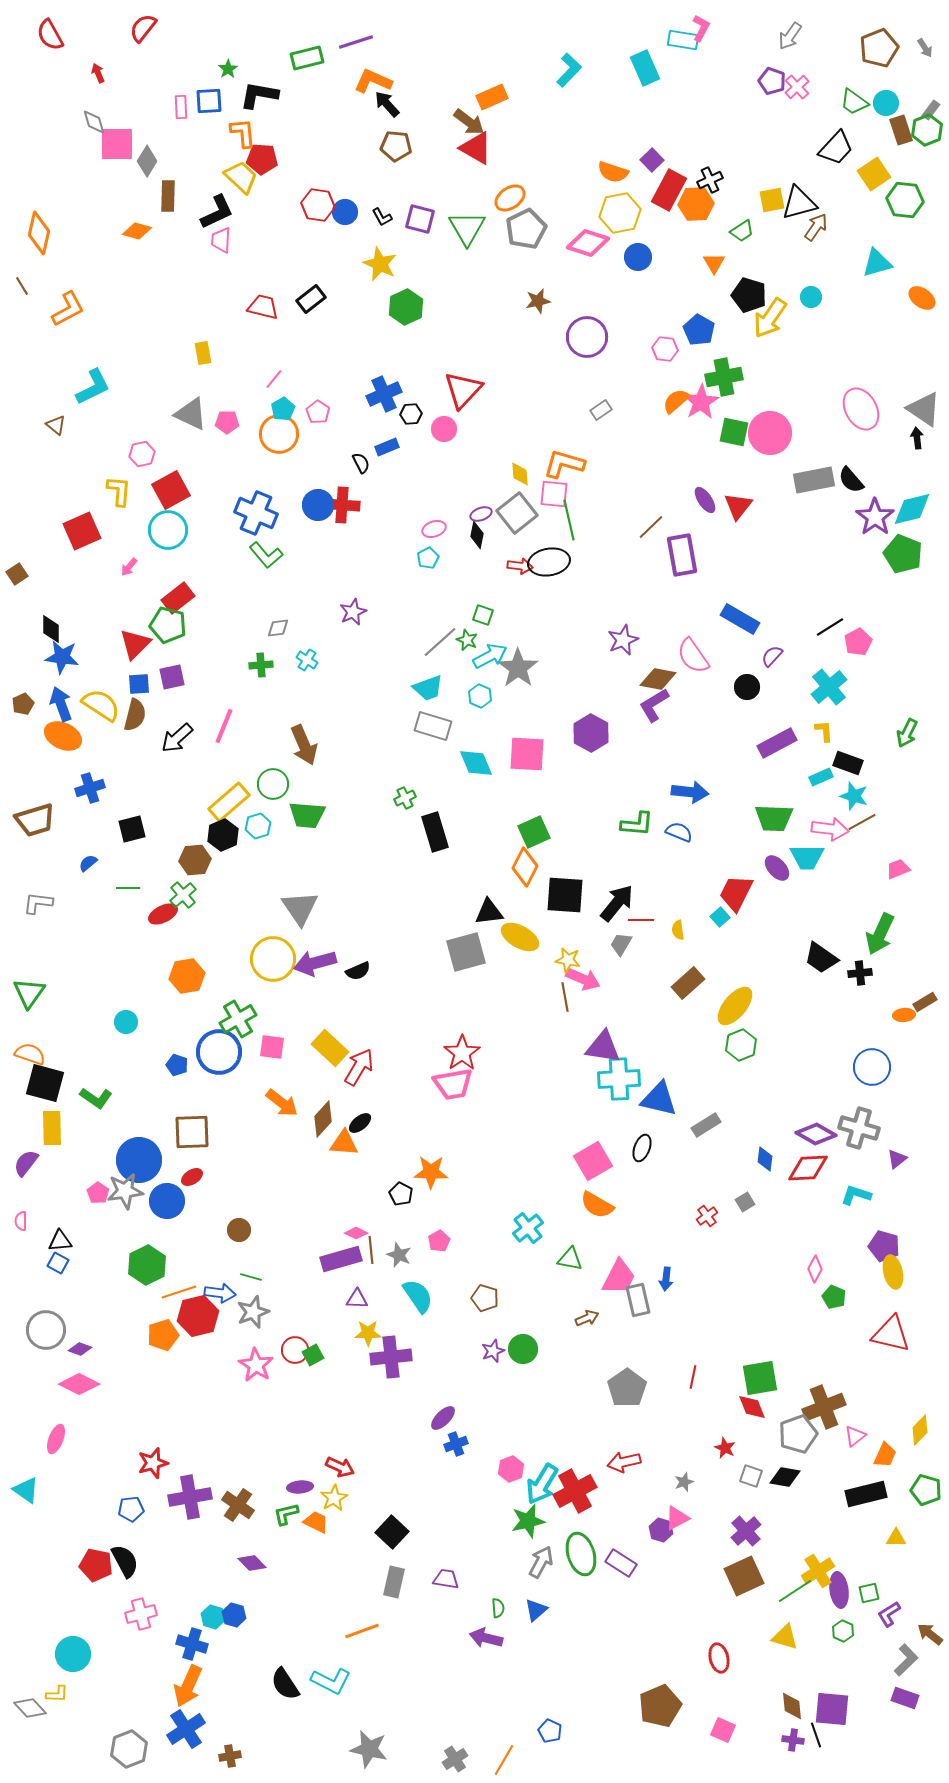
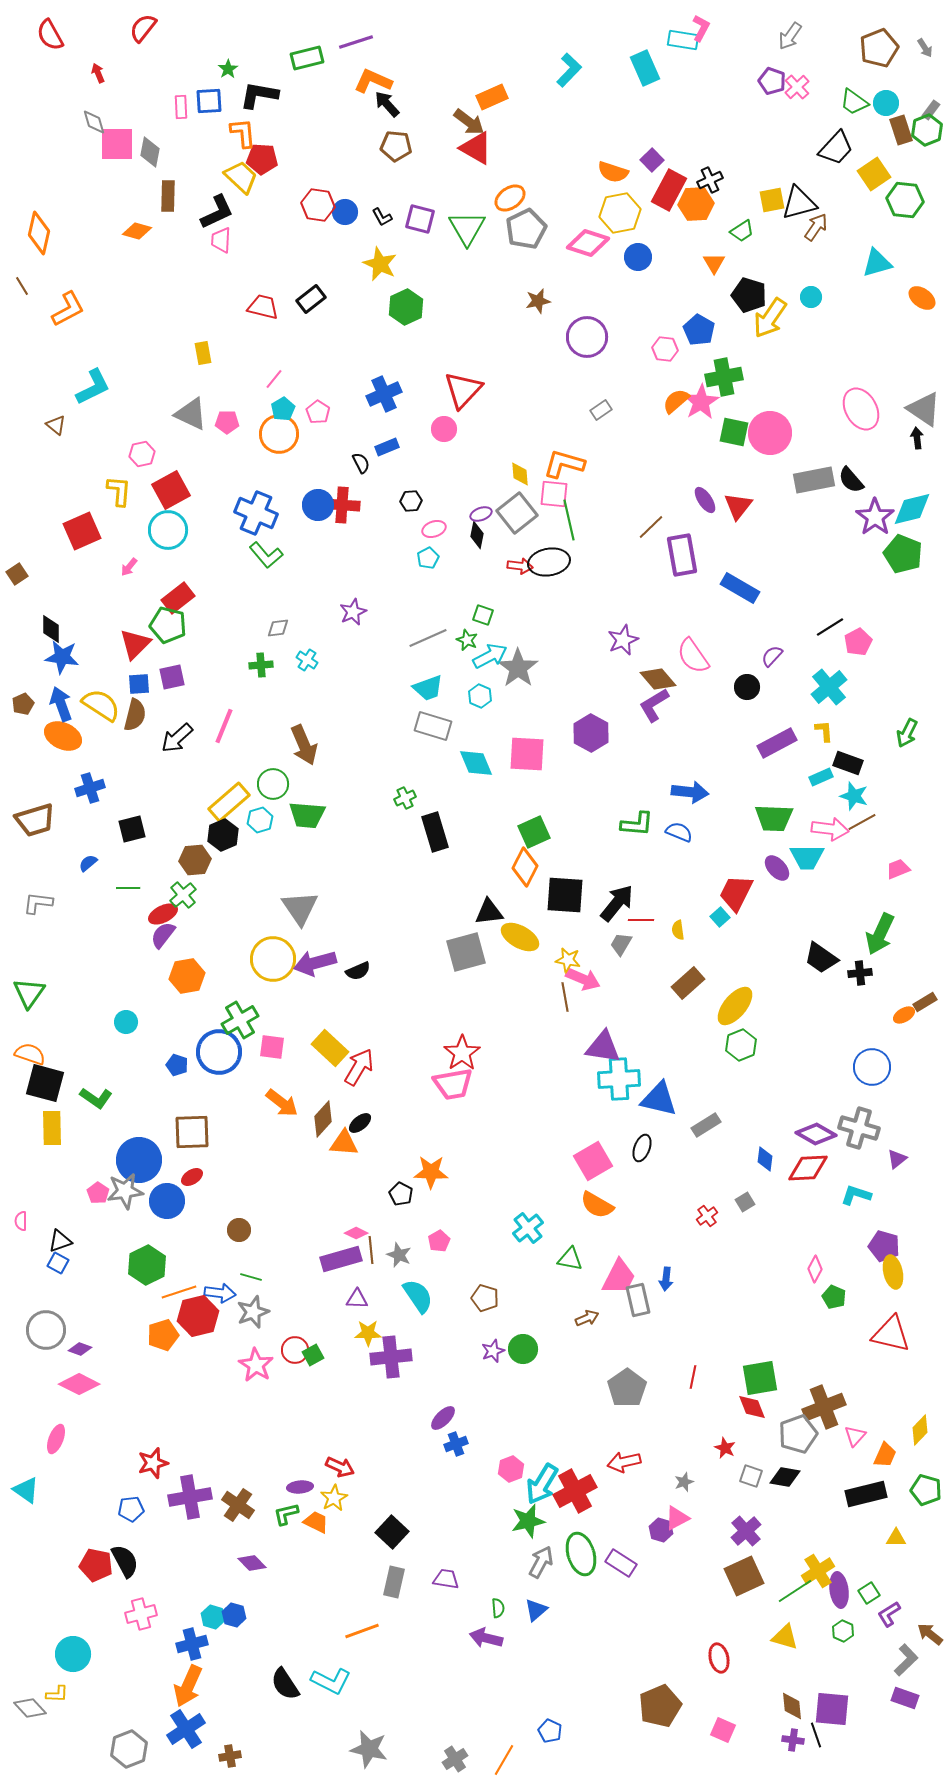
gray diamond at (147, 161): moved 3 px right, 9 px up; rotated 20 degrees counterclockwise
black hexagon at (411, 414): moved 87 px down
blue rectangle at (740, 619): moved 31 px up
gray line at (440, 642): moved 12 px left, 4 px up; rotated 18 degrees clockwise
brown diamond at (658, 679): rotated 39 degrees clockwise
cyan hexagon at (258, 826): moved 2 px right, 6 px up
orange ellipse at (904, 1015): rotated 25 degrees counterclockwise
green cross at (238, 1019): moved 2 px right, 1 px down
purple semicircle at (26, 1163): moved 137 px right, 228 px up
black triangle at (60, 1241): rotated 15 degrees counterclockwise
pink triangle at (855, 1436): rotated 10 degrees counterclockwise
green square at (869, 1593): rotated 20 degrees counterclockwise
blue cross at (192, 1644): rotated 32 degrees counterclockwise
